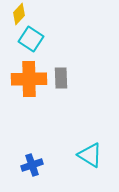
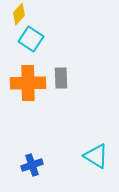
orange cross: moved 1 px left, 4 px down
cyan triangle: moved 6 px right, 1 px down
